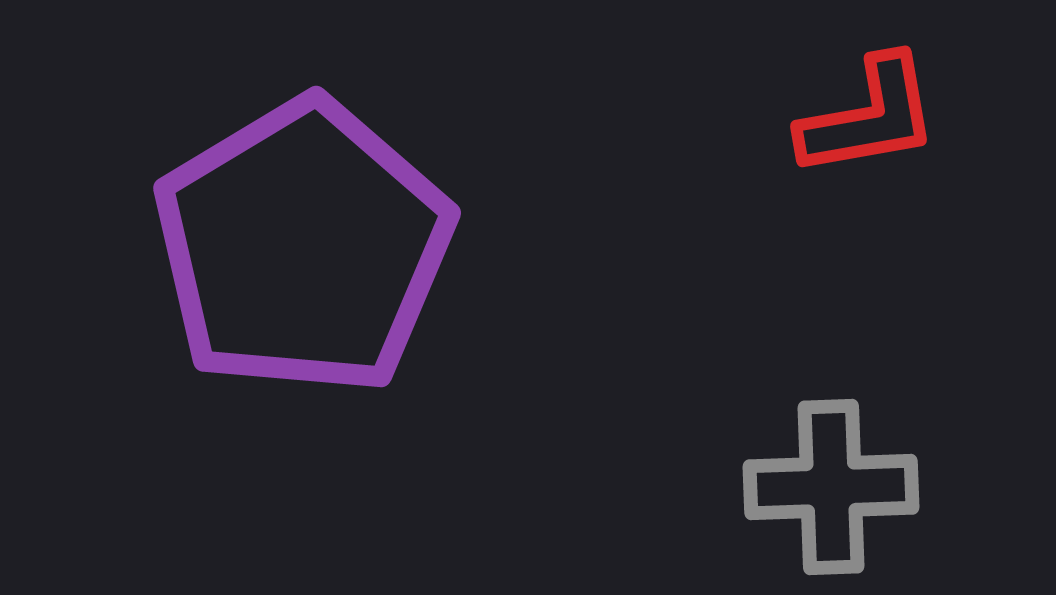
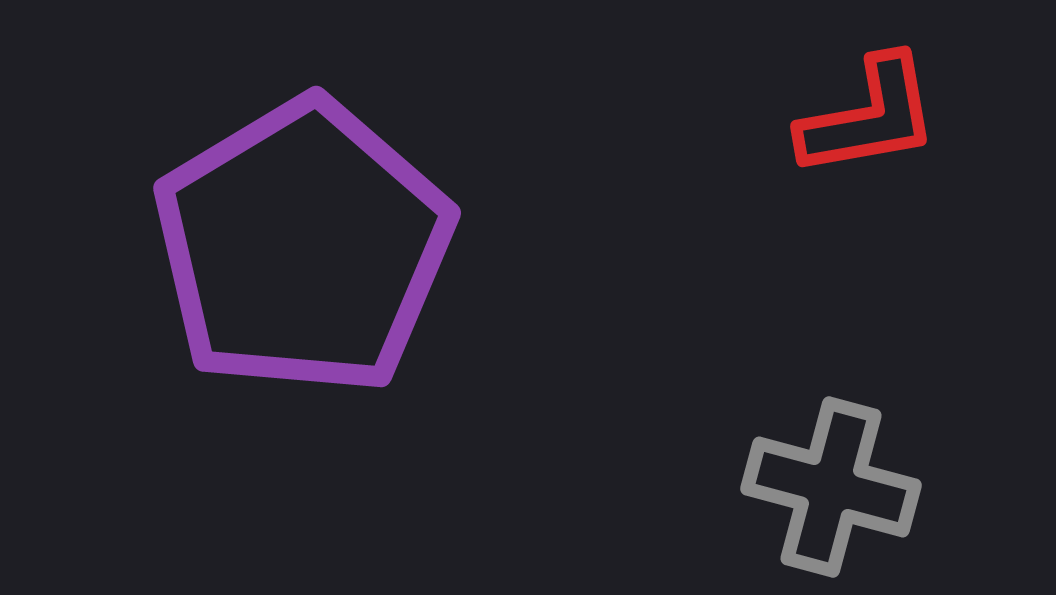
gray cross: rotated 17 degrees clockwise
